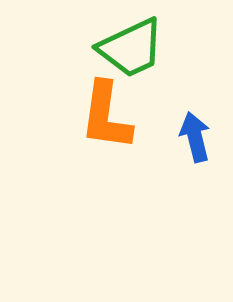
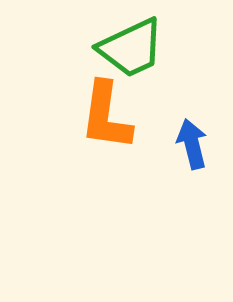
blue arrow: moved 3 px left, 7 px down
